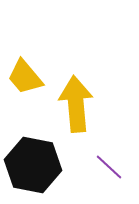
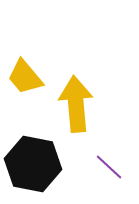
black hexagon: moved 1 px up
